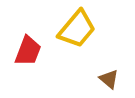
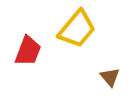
brown triangle: moved 1 px right, 2 px up; rotated 10 degrees clockwise
